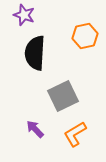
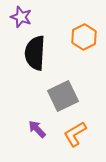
purple star: moved 3 px left, 2 px down
orange hexagon: moved 1 px left, 1 px down; rotated 15 degrees counterclockwise
purple arrow: moved 2 px right
